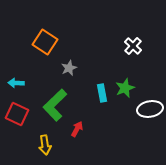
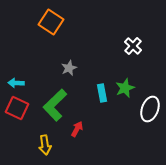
orange square: moved 6 px right, 20 px up
white ellipse: rotated 60 degrees counterclockwise
red square: moved 6 px up
